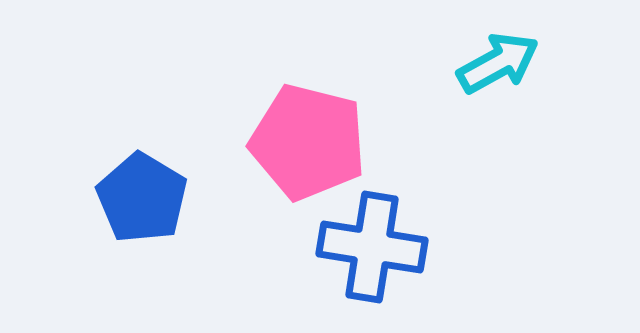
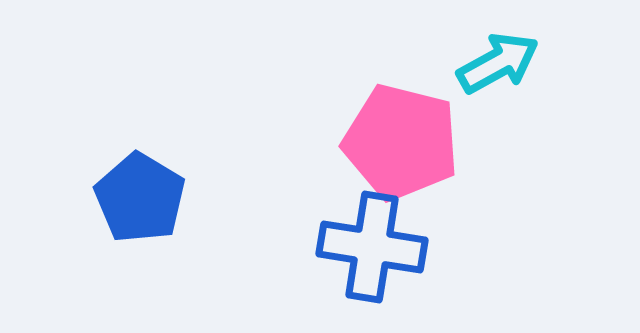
pink pentagon: moved 93 px right
blue pentagon: moved 2 px left
